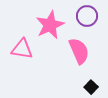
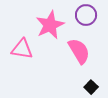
purple circle: moved 1 px left, 1 px up
pink semicircle: rotated 8 degrees counterclockwise
